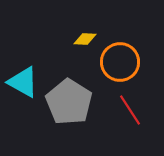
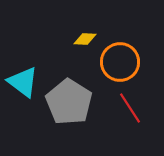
cyan triangle: rotated 8 degrees clockwise
red line: moved 2 px up
